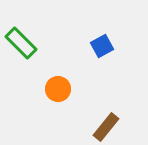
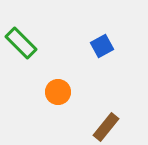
orange circle: moved 3 px down
